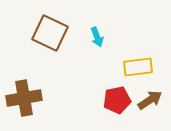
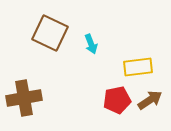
cyan arrow: moved 6 px left, 7 px down
